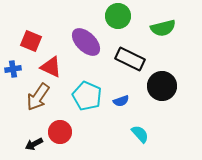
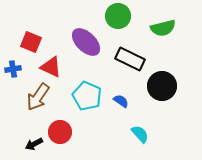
red square: moved 1 px down
blue semicircle: rotated 126 degrees counterclockwise
